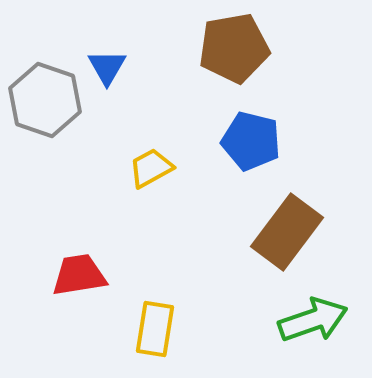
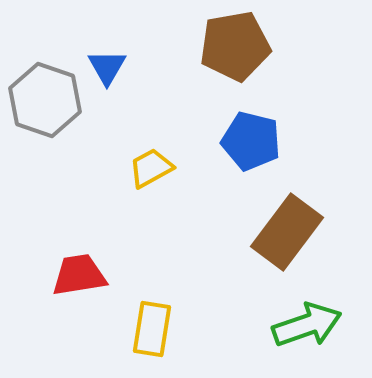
brown pentagon: moved 1 px right, 2 px up
green arrow: moved 6 px left, 5 px down
yellow rectangle: moved 3 px left
